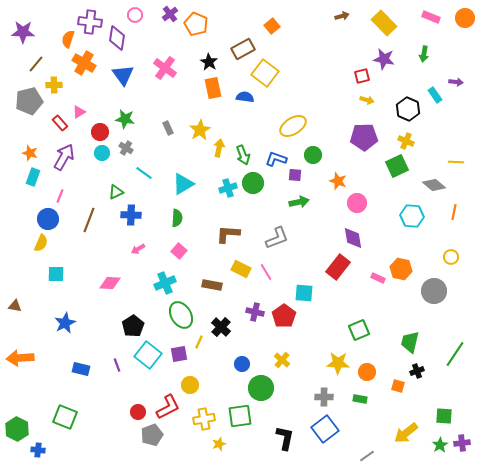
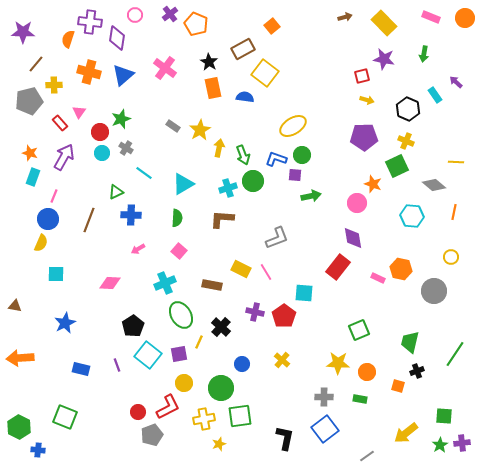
brown arrow at (342, 16): moved 3 px right, 1 px down
orange cross at (84, 63): moved 5 px right, 9 px down; rotated 15 degrees counterclockwise
blue triangle at (123, 75): rotated 25 degrees clockwise
purple arrow at (456, 82): rotated 144 degrees counterclockwise
pink triangle at (79, 112): rotated 24 degrees counterclockwise
green star at (125, 119): moved 4 px left; rotated 30 degrees counterclockwise
gray rectangle at (168, 128): moved 5 px right, 2 px up; rotated 32 degrees counterclockwise
green circle at (313, 155): moved 11 px left
orange star at (338, 181): moved 35 px right, 3 px down
green circle at (253, 183): moved 2 px up
pink line at (60, 196): moved 6 px left
green arrow at (299, 202): moved 12 px right, 6 px up
brown L-shape at (228, 234): moved 6 px left, 15 px up
yellow circle at (190, 385): moved 6 px left, 2 px up
green circle at (261, 388): moved 40 px left
green hexagon at (17, 429): moved 2 px right, 2 px up
